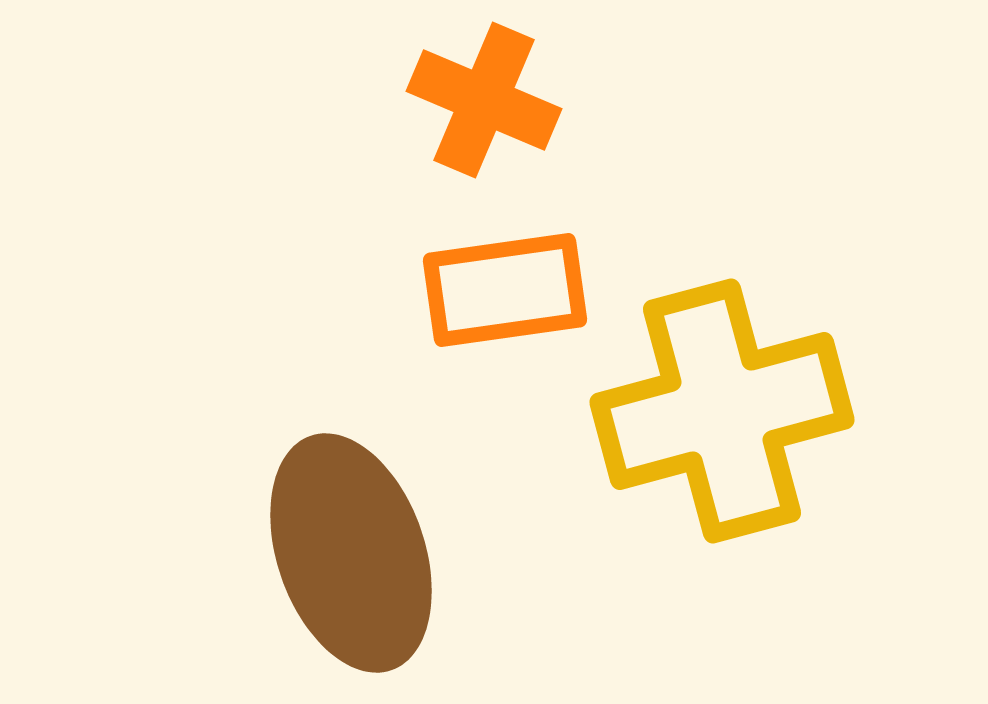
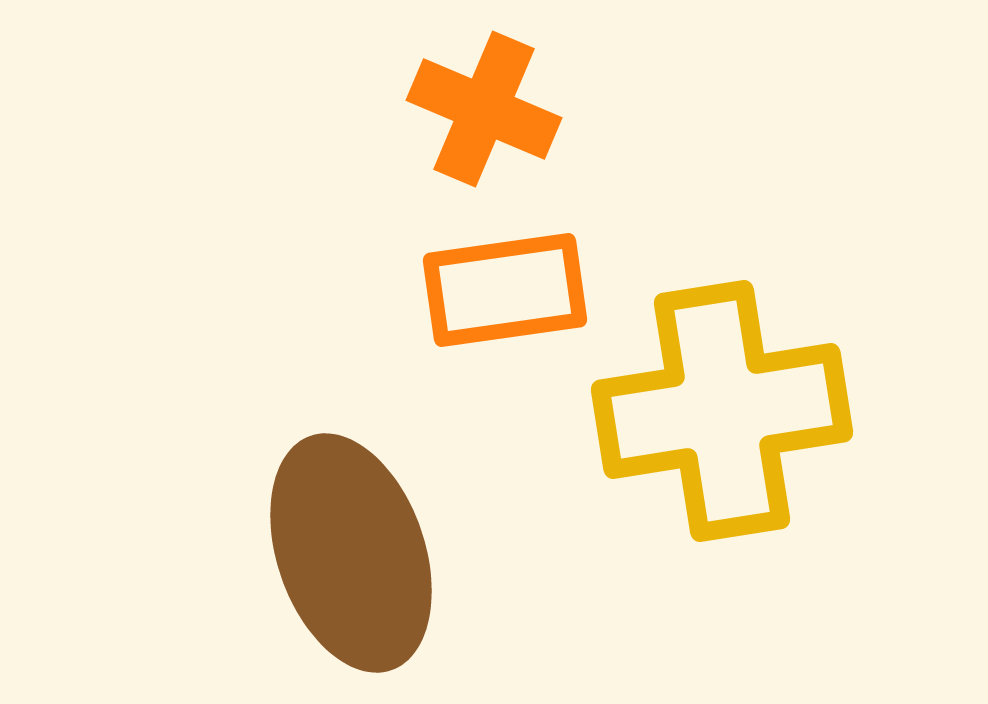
orange cross: moved 9 px down
yellow cross: rotated 6 degrees clockwise
